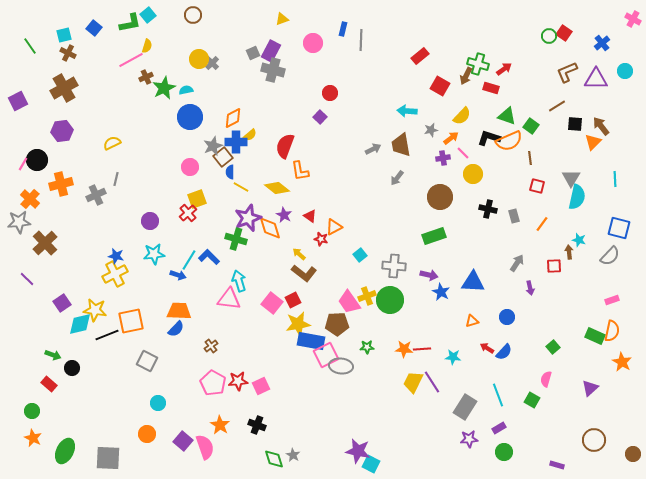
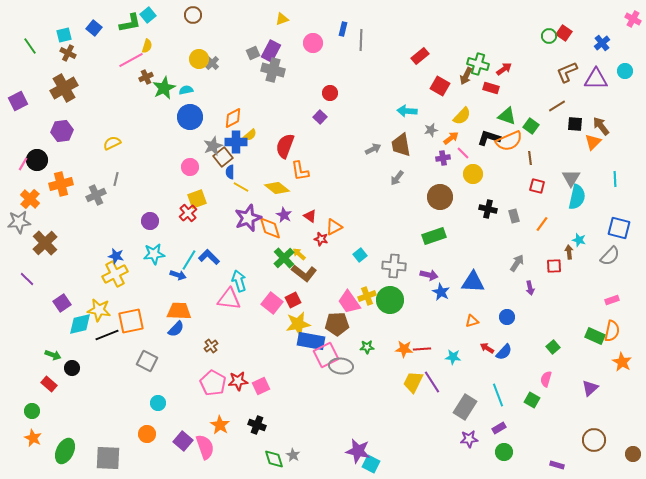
green cross at (236, 239): moved 48 px right, 19 px down; rotated 30 degrees clockwise
yellow star at (95, 310): moved 4 px right
